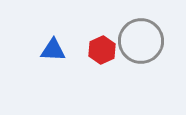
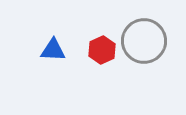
gray circle: moved 3 px right
